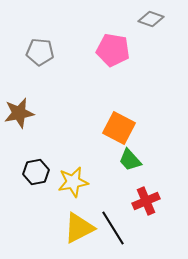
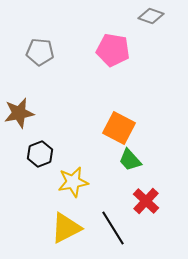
gray diamond: moved 3 px up
black hexagon: moved 4 px right, 18 px up; rotated 10 degrees counterclockwise
red cross: rotated 24 degrees counterclockwise
yellow triangle: moved 13 px left
